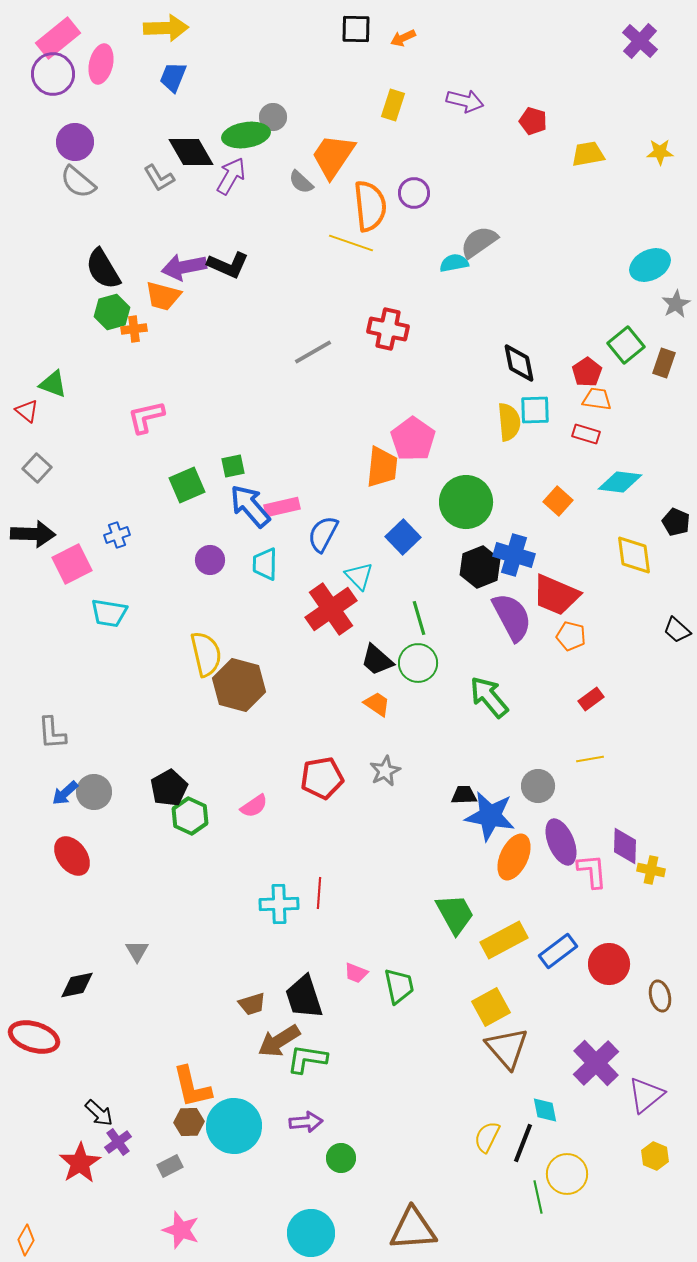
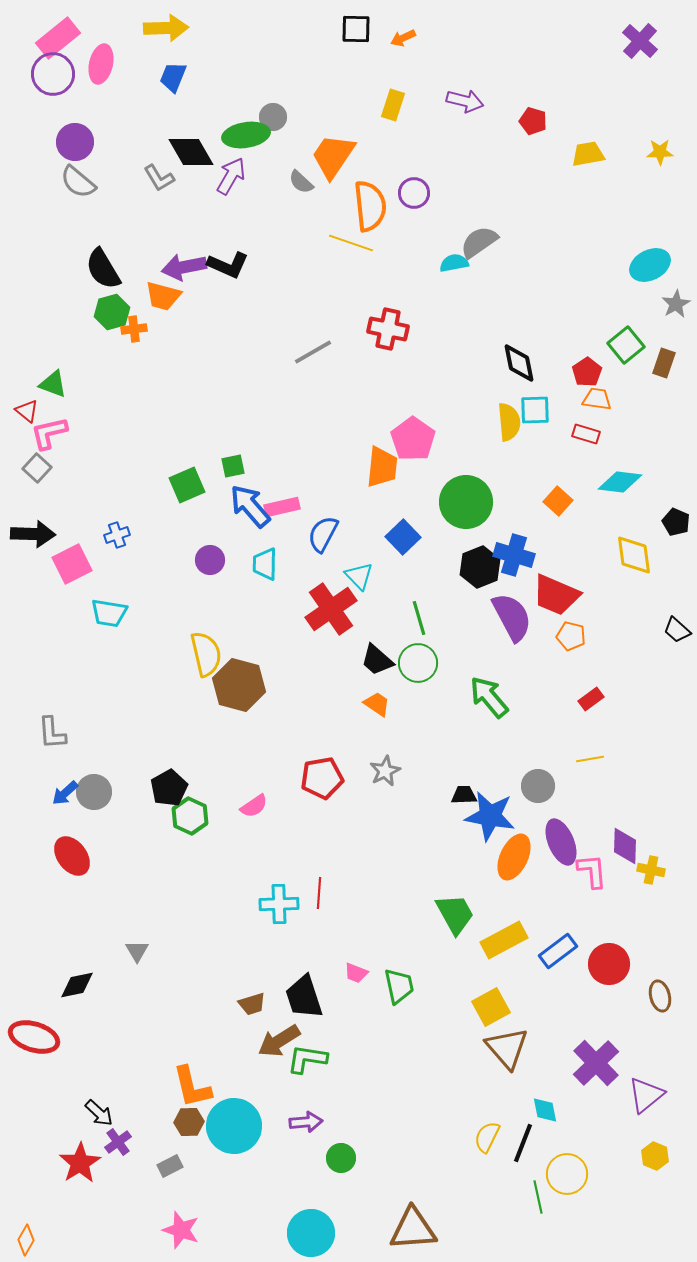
pink L-shape at (146, 417): moved 97 px left, 16 px down
